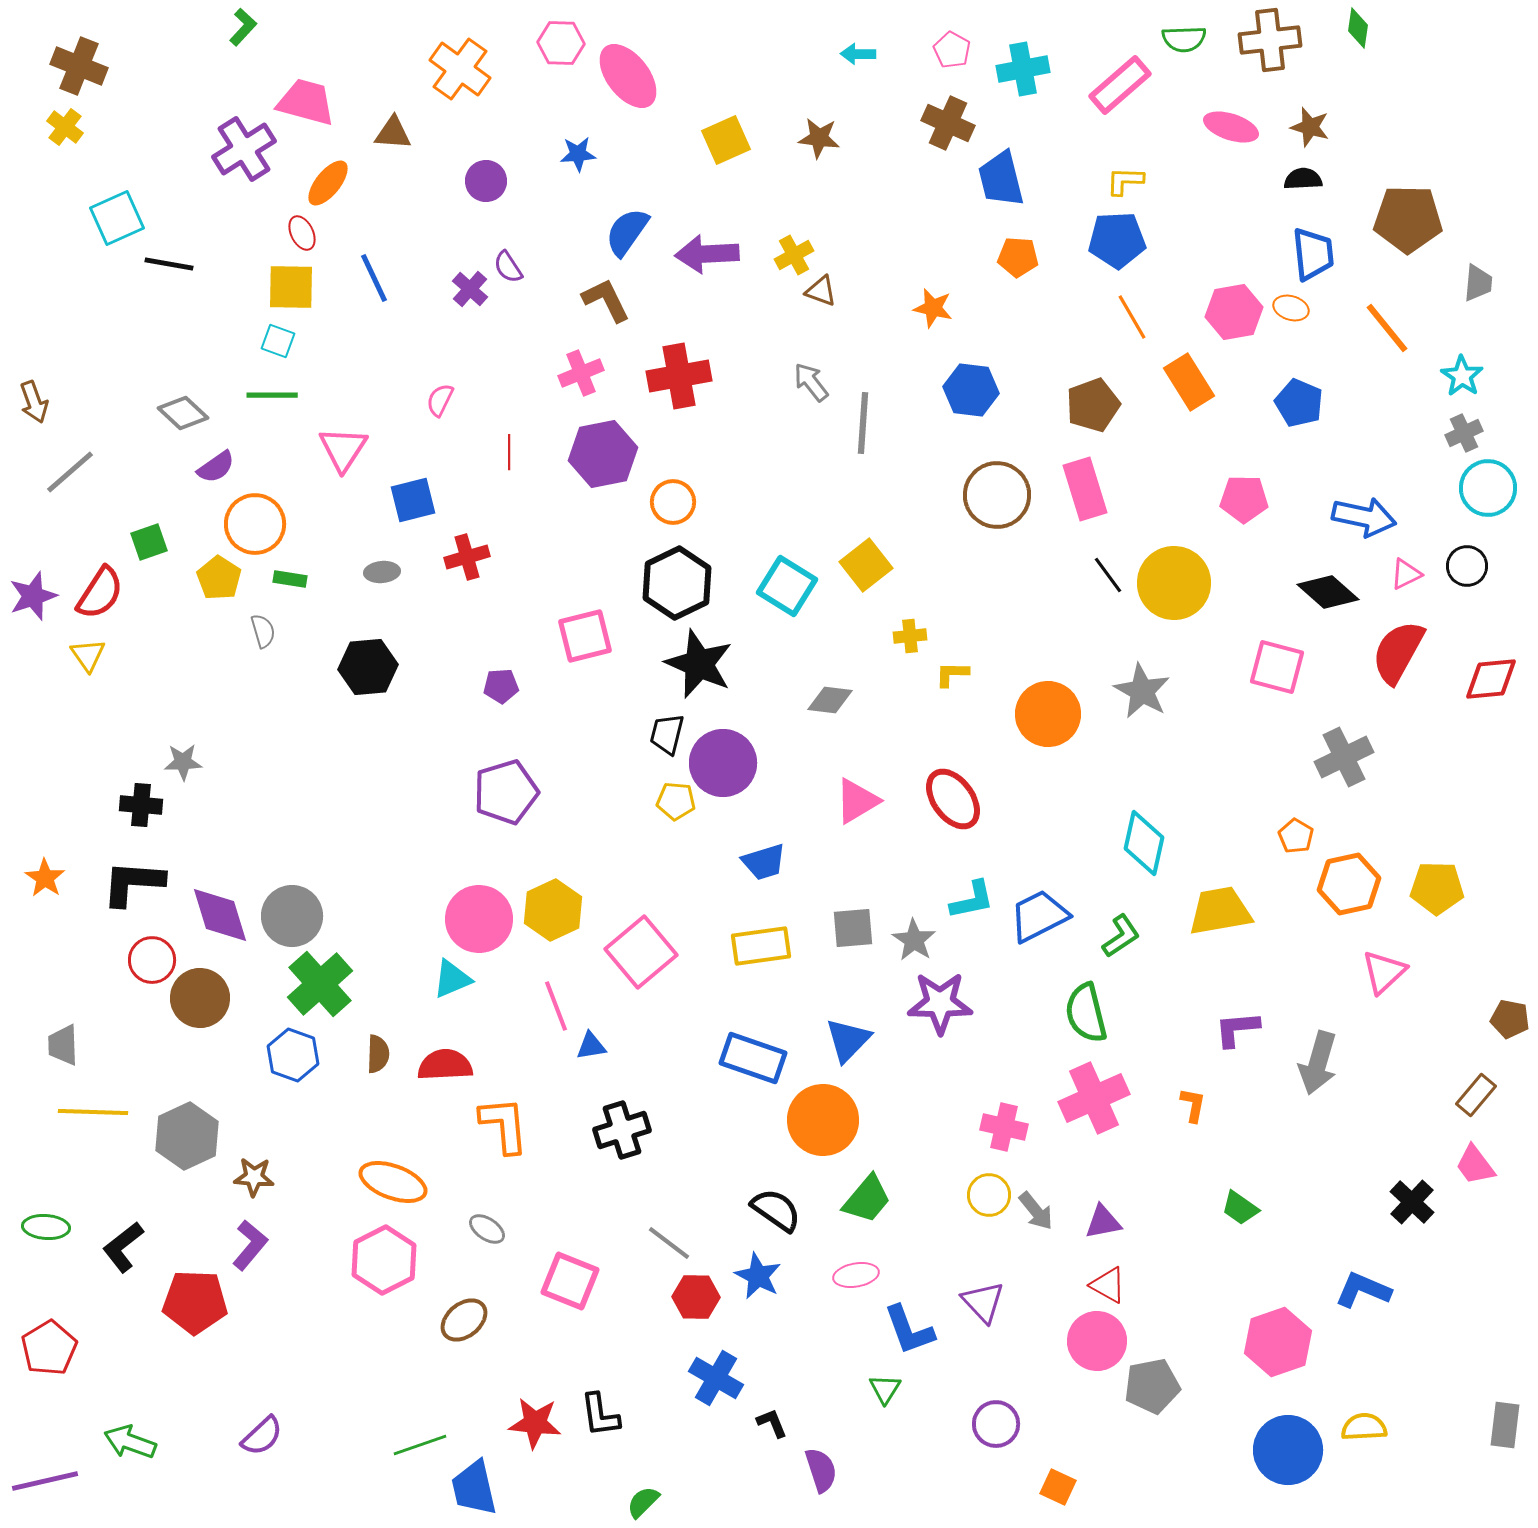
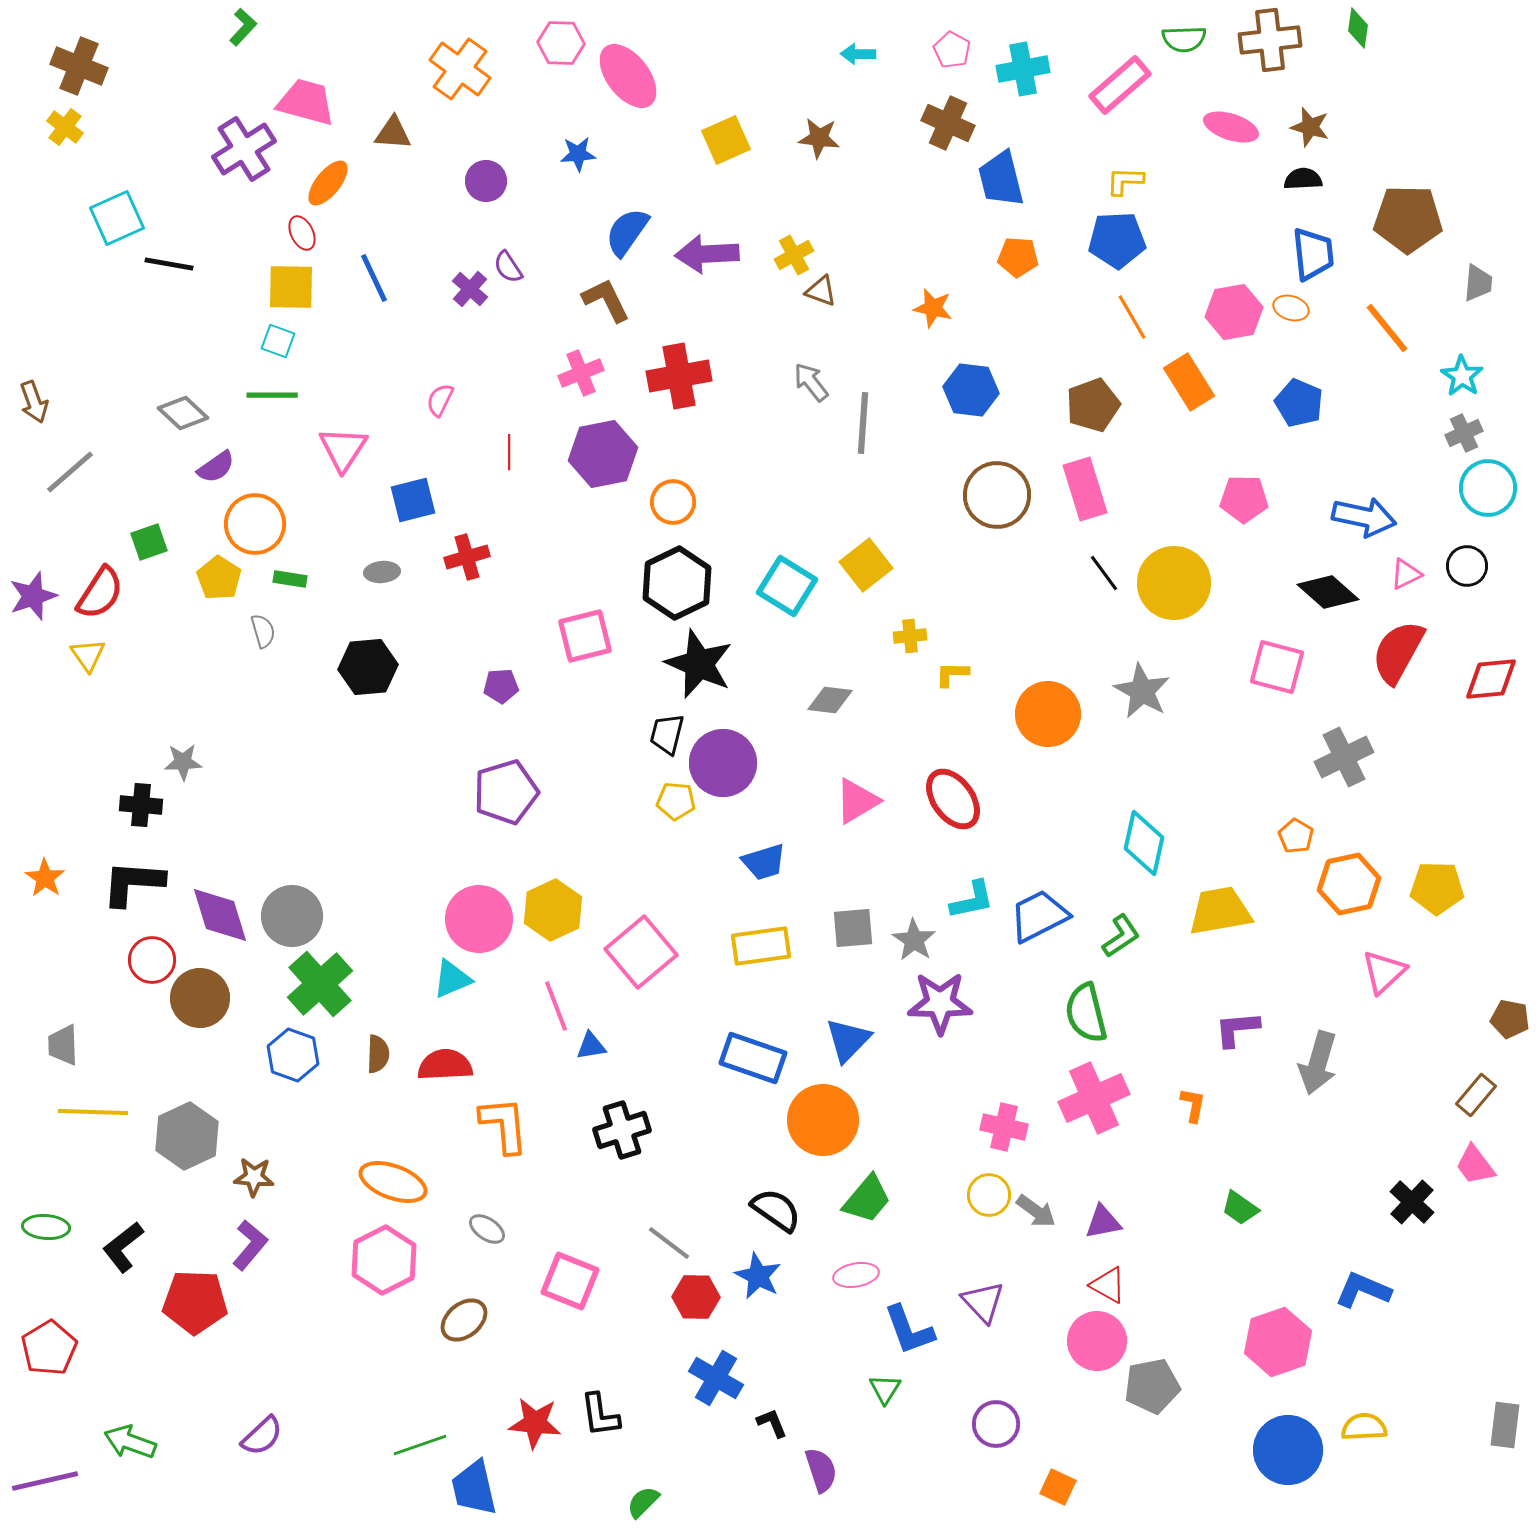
black line at (1108, 575): moved 4 px left, 2 px up
gray arrow at (1036, 1211): rotated 15 degrees counterclockwise
